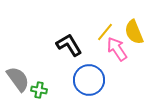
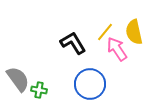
yellow semicircle: rotated 10 degrees clockwise
black L-shape: moved 4 px right, 2 px up
blue circle: moved 1 px right, 4 px down
